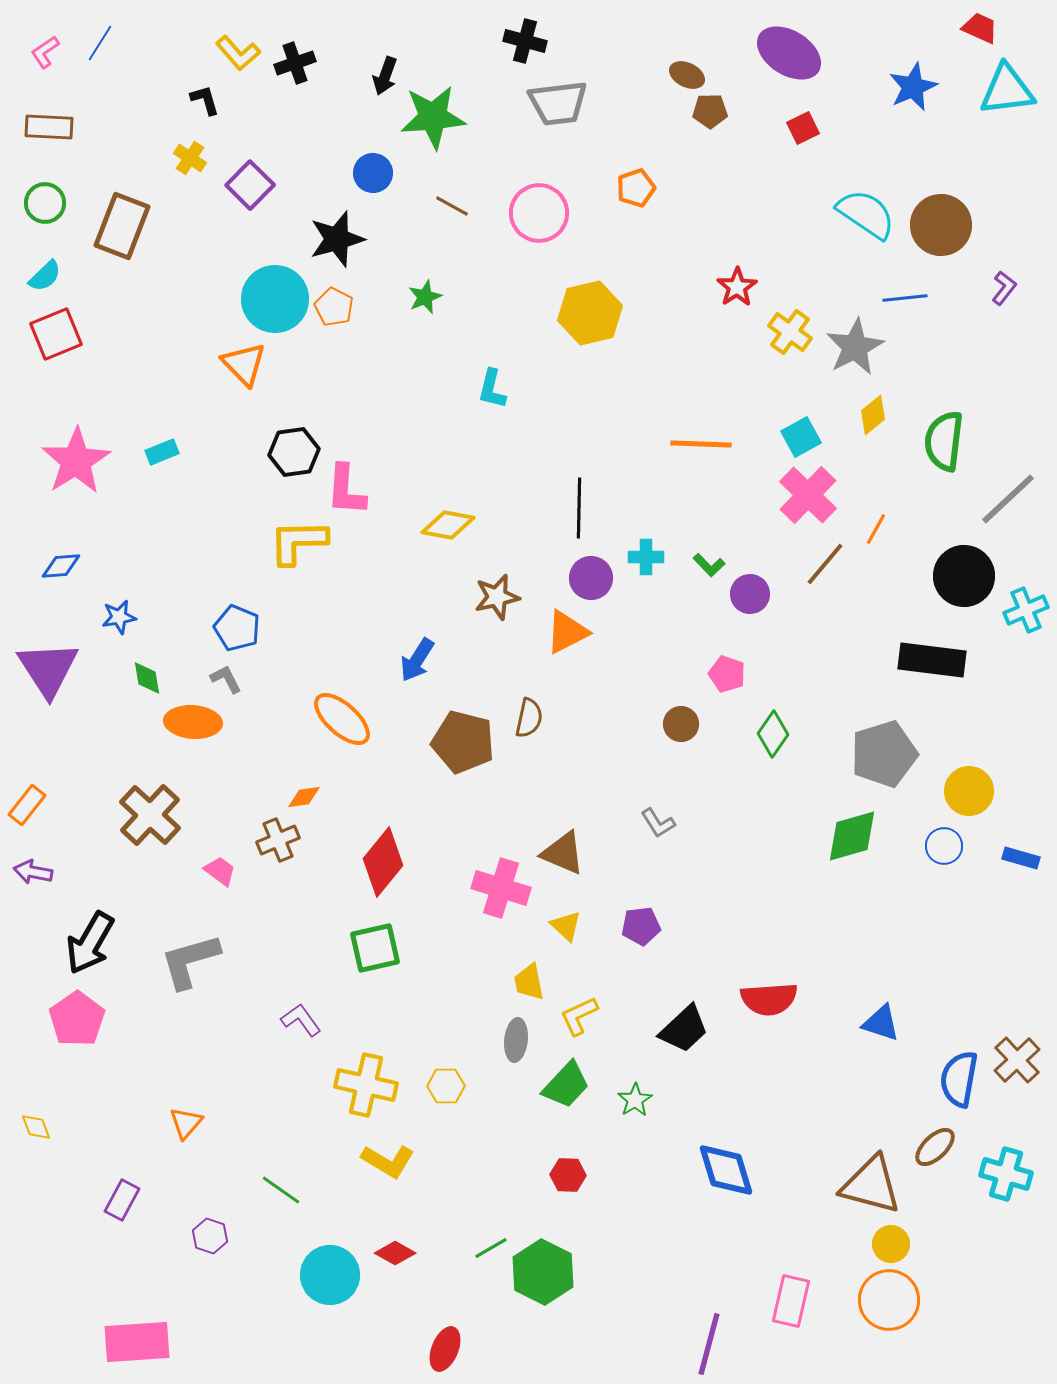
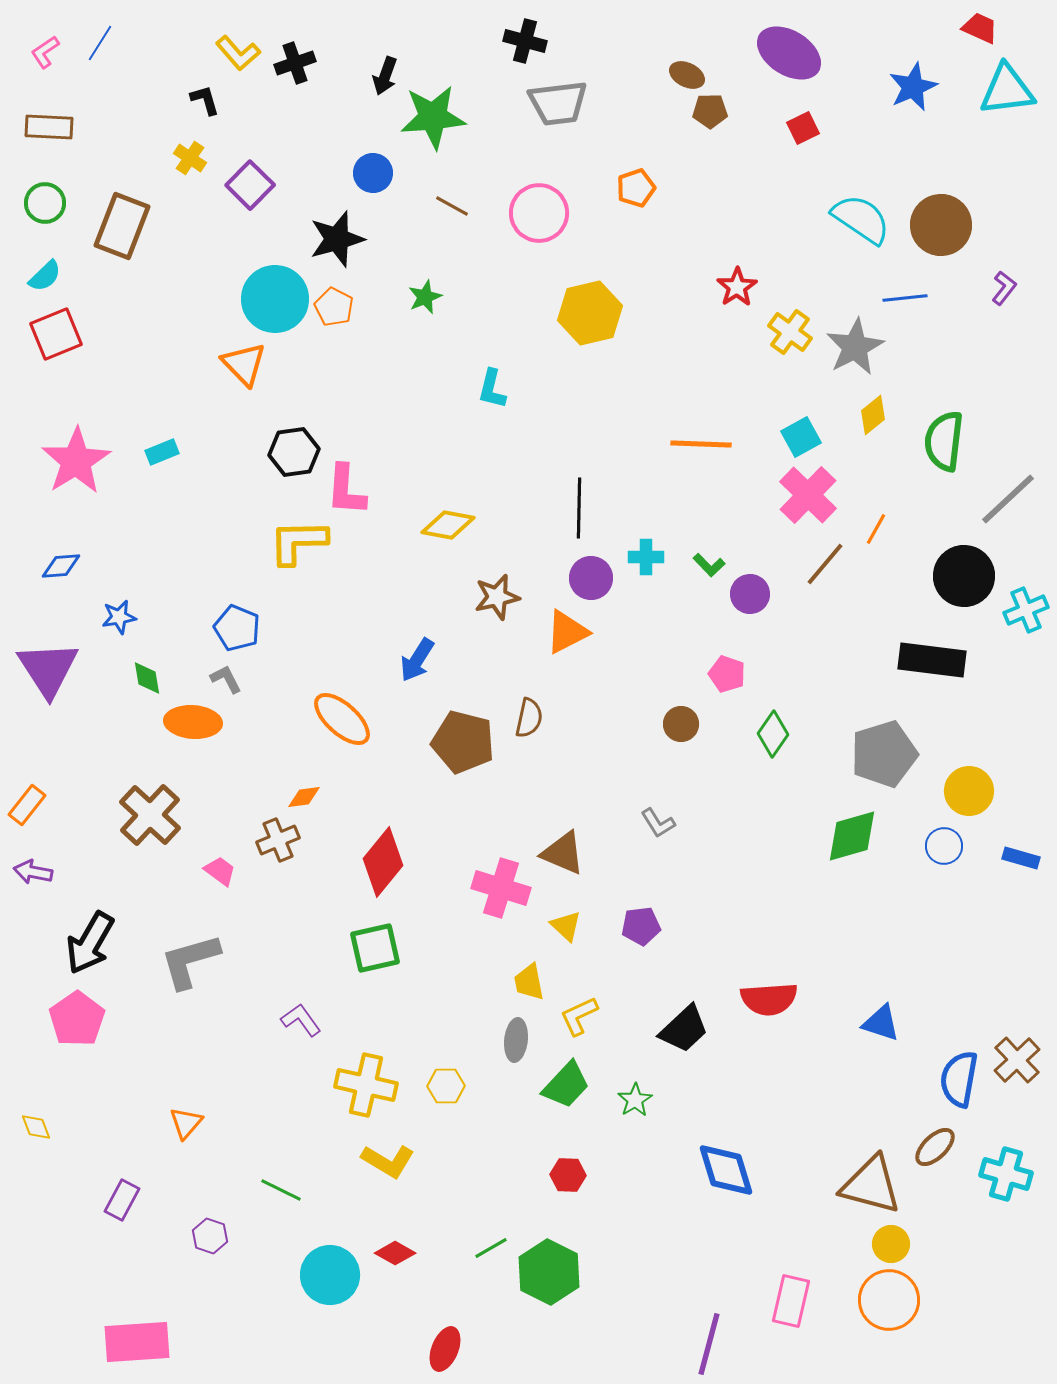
cyan semicircle at (866, 214): moved 5 px left, 5 px down
green line at (281, 1190): rotated 9 degrees counterclockwise
green hexagon at (543, 1272): moved 6 px right
